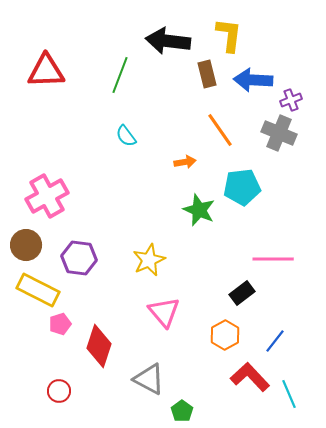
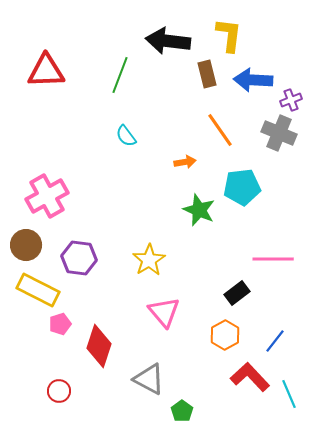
yellow star: rotated 8 degrees counterclockwise
black rectangle: moved 5 px left
